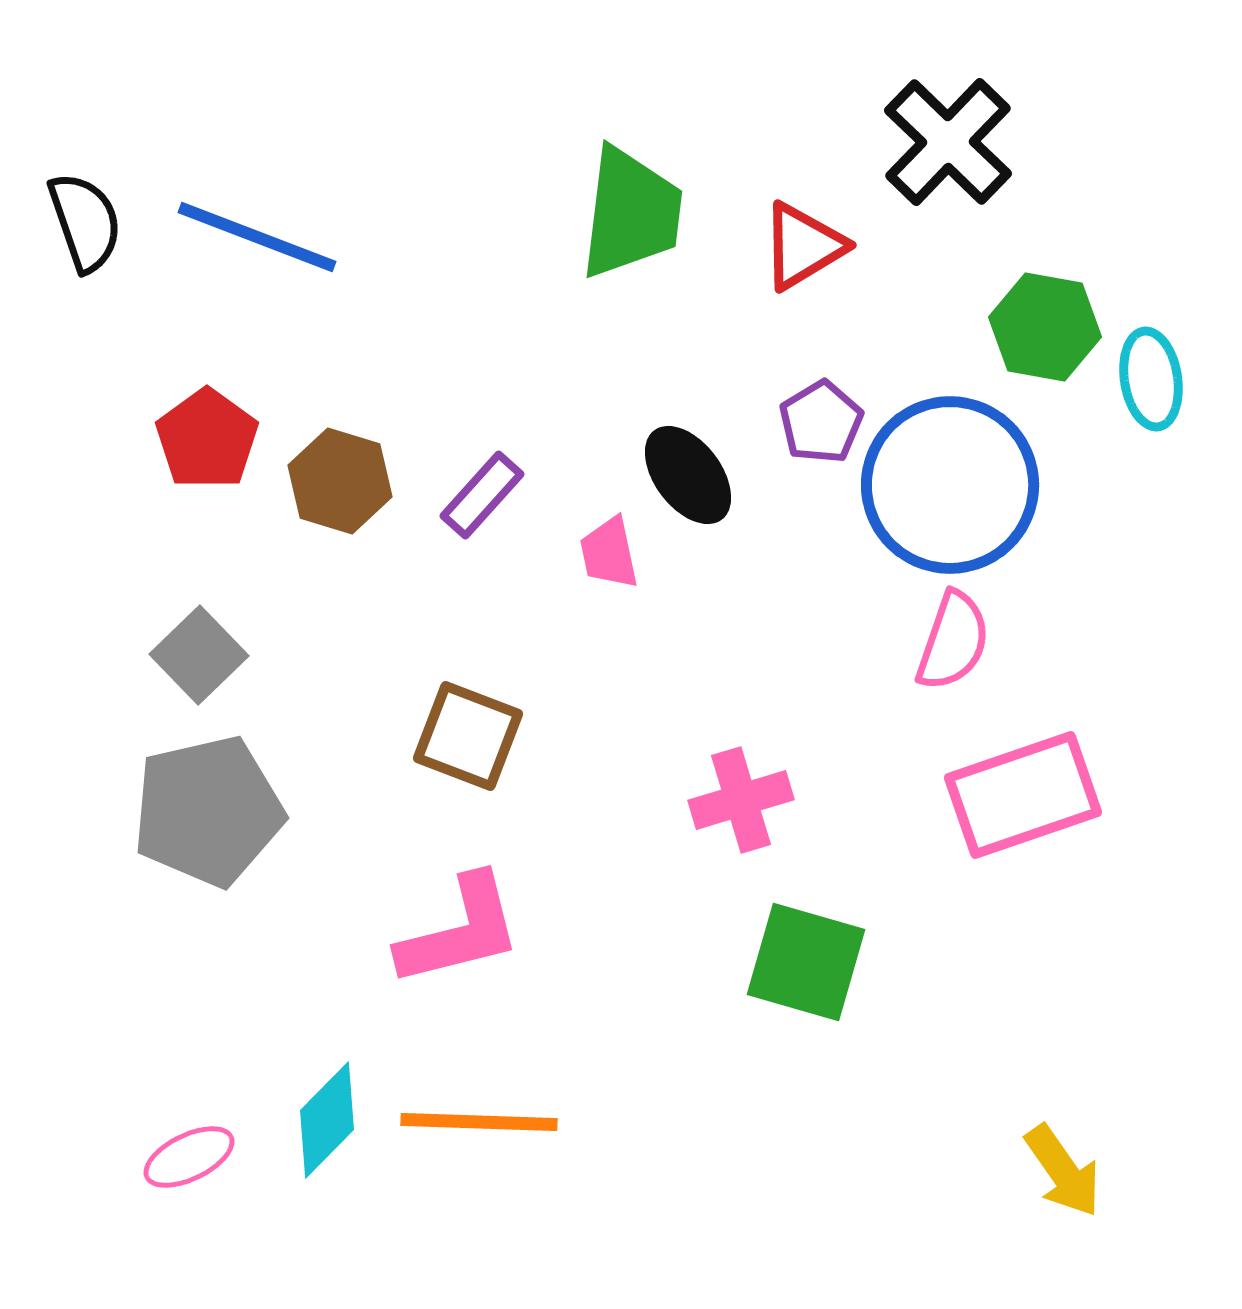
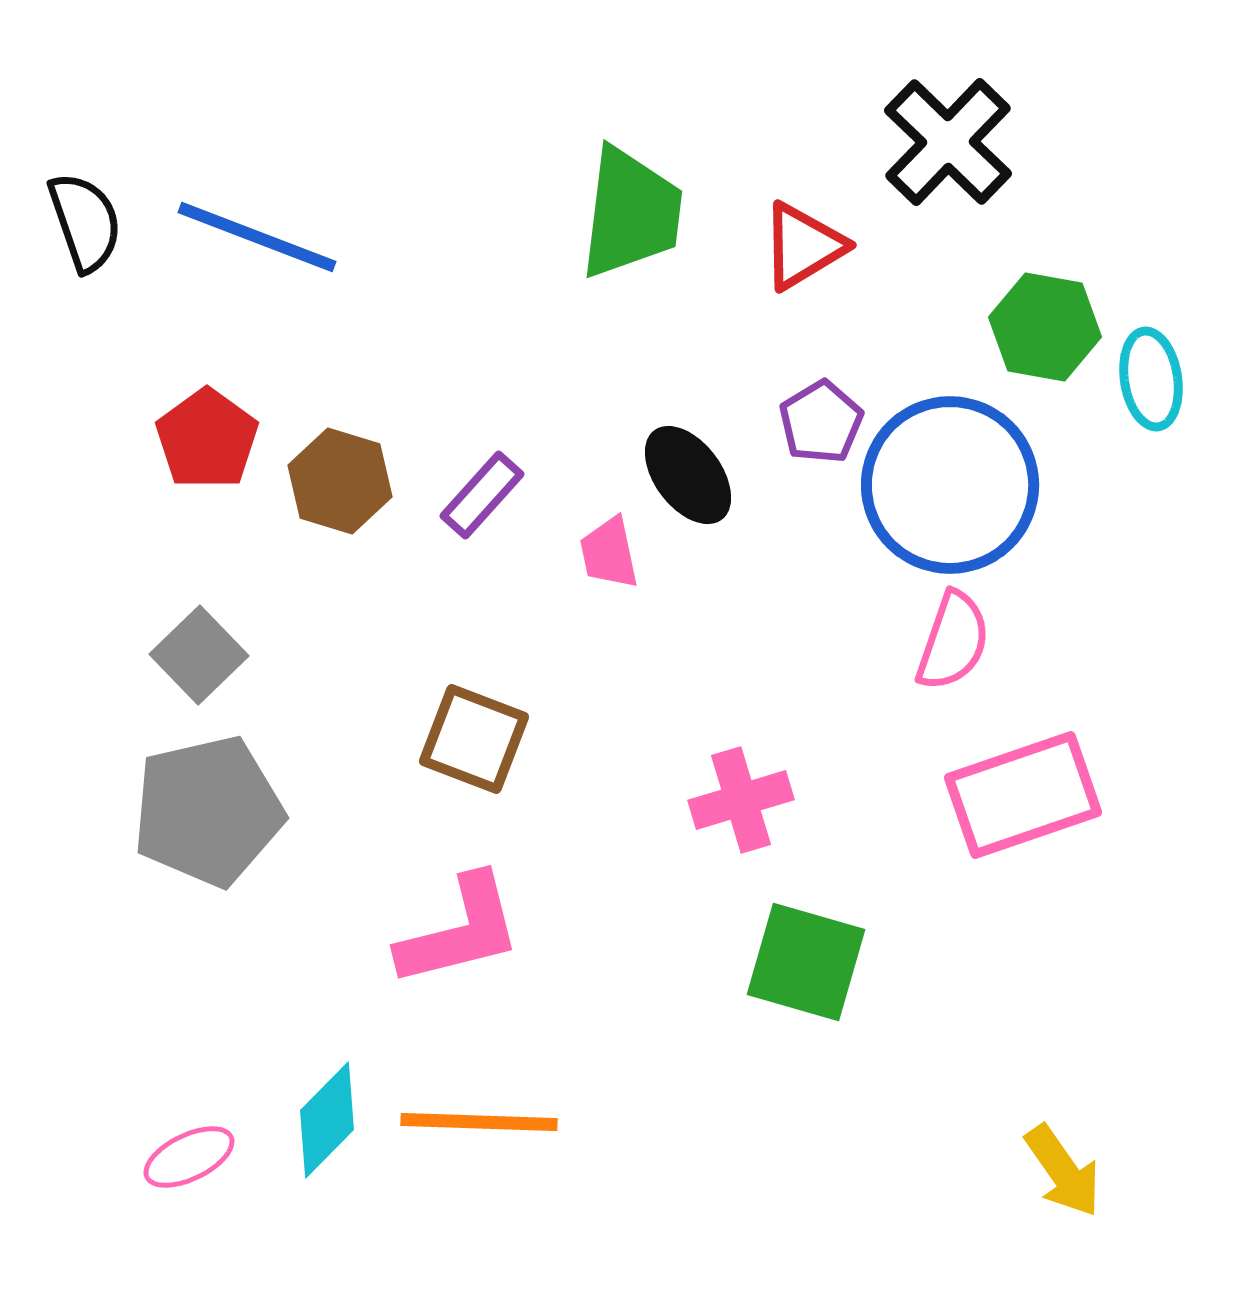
brown square: moved 6 px right, 3 px down
